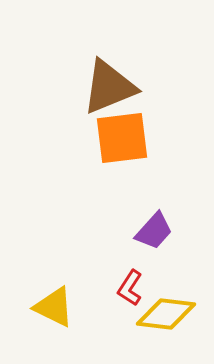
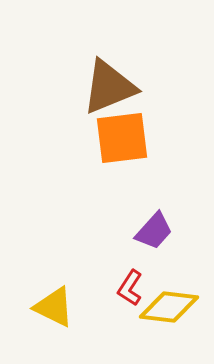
yellow diamond: moved 3 px right, 7 px up
